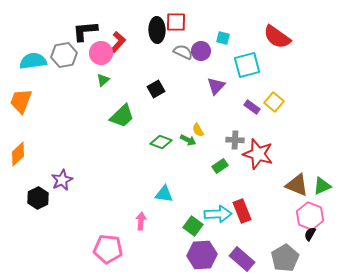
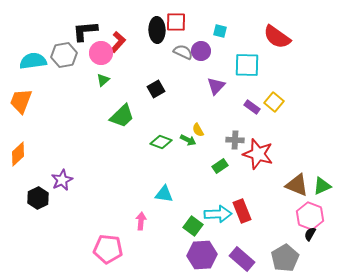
cyan square at (223, 38): moved 3 px left, 7 px up
cyan square at (247, 65): rotated 16 degrees clockwise
